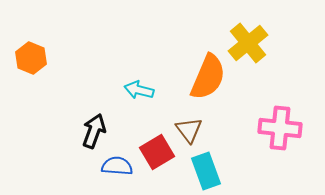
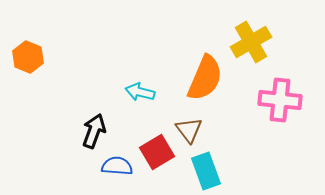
yellow cross: moved 3 px right, 1 px up; rotated 9 degrees clockwise
orange hexagon: moved 3 px left, 1 px up
orange semicircle: moved 3 px left, 1 px down
cyan arrow: moved 1 px right, 2 px down
pink cross: moved 28 px up
